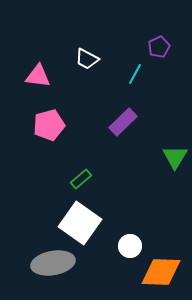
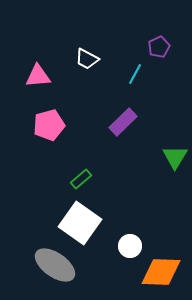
pink triangle: rotated 12 degrees counterclockwise
gray ellipse: moved 2 px right, 2 px down; rotated 45 degrees clockwise
